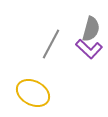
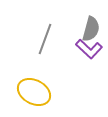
gray line: moved 6 px left, 5 px up; rotated 8 degrees counterclockwise
yellow ellipse: moved 1 px right, 1 px up
